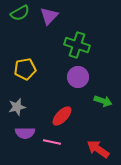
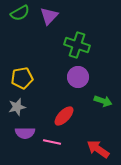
yellow pentagon: moved 3 px left, 9 px down
red ellipse: moved 2 px right
